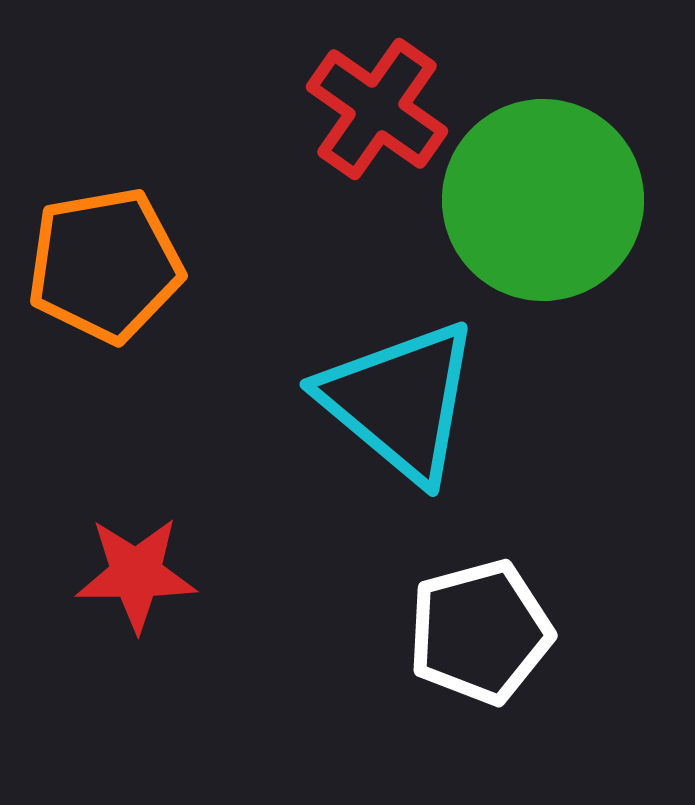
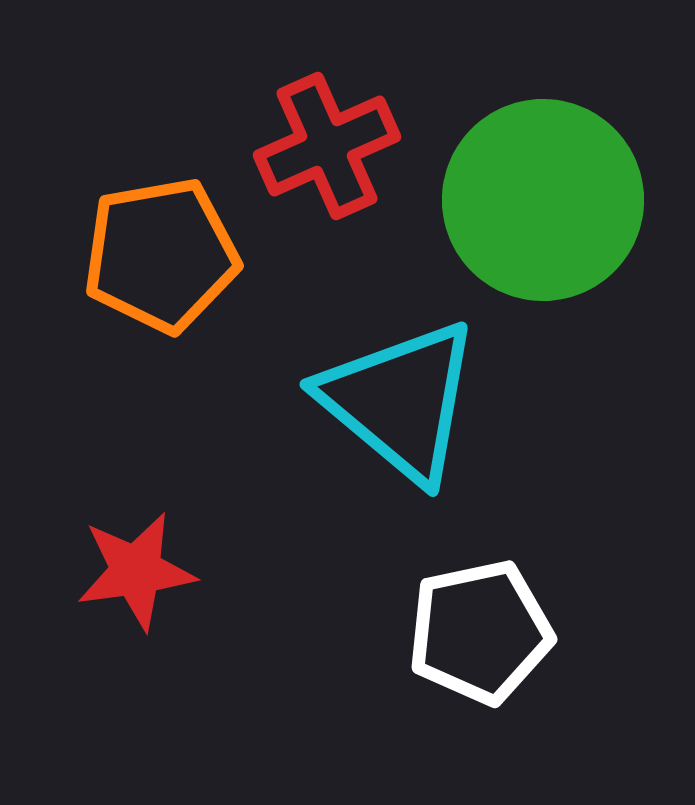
red cross: moved 50 px left, 37 px down; rotated 31 degrees clockwise
orange pentagon: moved 56 px right, 10 px up
red star: moved 3 px up; rotated 8 degrees counterclockwise
white pentagon: rotated 3 degrees clockwise
